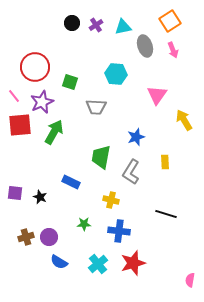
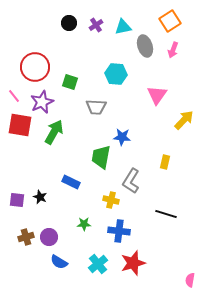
black circle: moved 3 px left
pink arrow: rotated 42 degrees clockwise
yellow arrow: rotated 75 degrees clockwise
red square: rotated 15 degrees clockwise
blue star: moved 14 px left; rotated 24 degrees clockwise
yellow rectangle: rotated 16 degrees clockwise
gray L-shape: moved 9 px down
purple square: moved 2 px right, 7 px down
